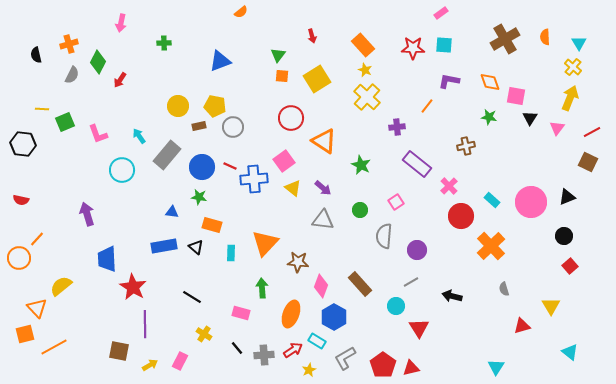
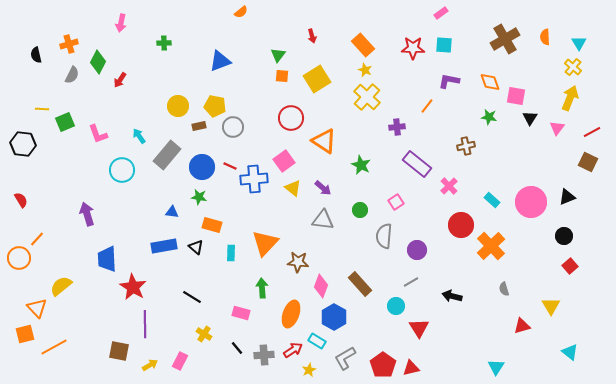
red semicircle at (21, 200): rotated 133 degrees counterclockwise
red circle at (461, 216): moved 9 px down
